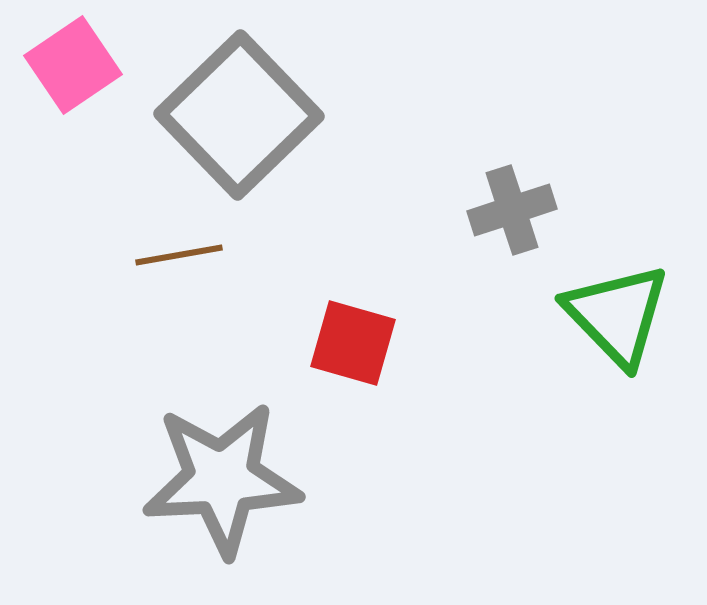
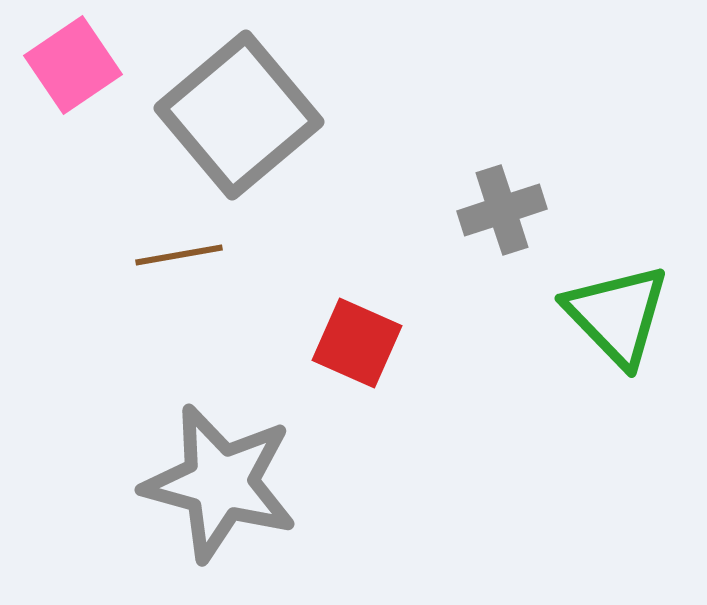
gray square: rotated 4 degrees clockwise
gray cross: moved 10 px left
red square: moved 4 px right; rotated 8 degrees clockwise
gray star: moved 2 px left, 4 px down; rotated 18 degrees clockwise
